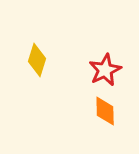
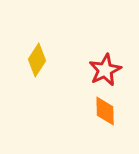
yellow diamond: rotated 16 degrees clockwise
